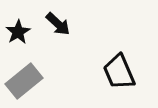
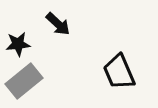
black star: moved 12 px down; rotated 25 degrees clockwise
